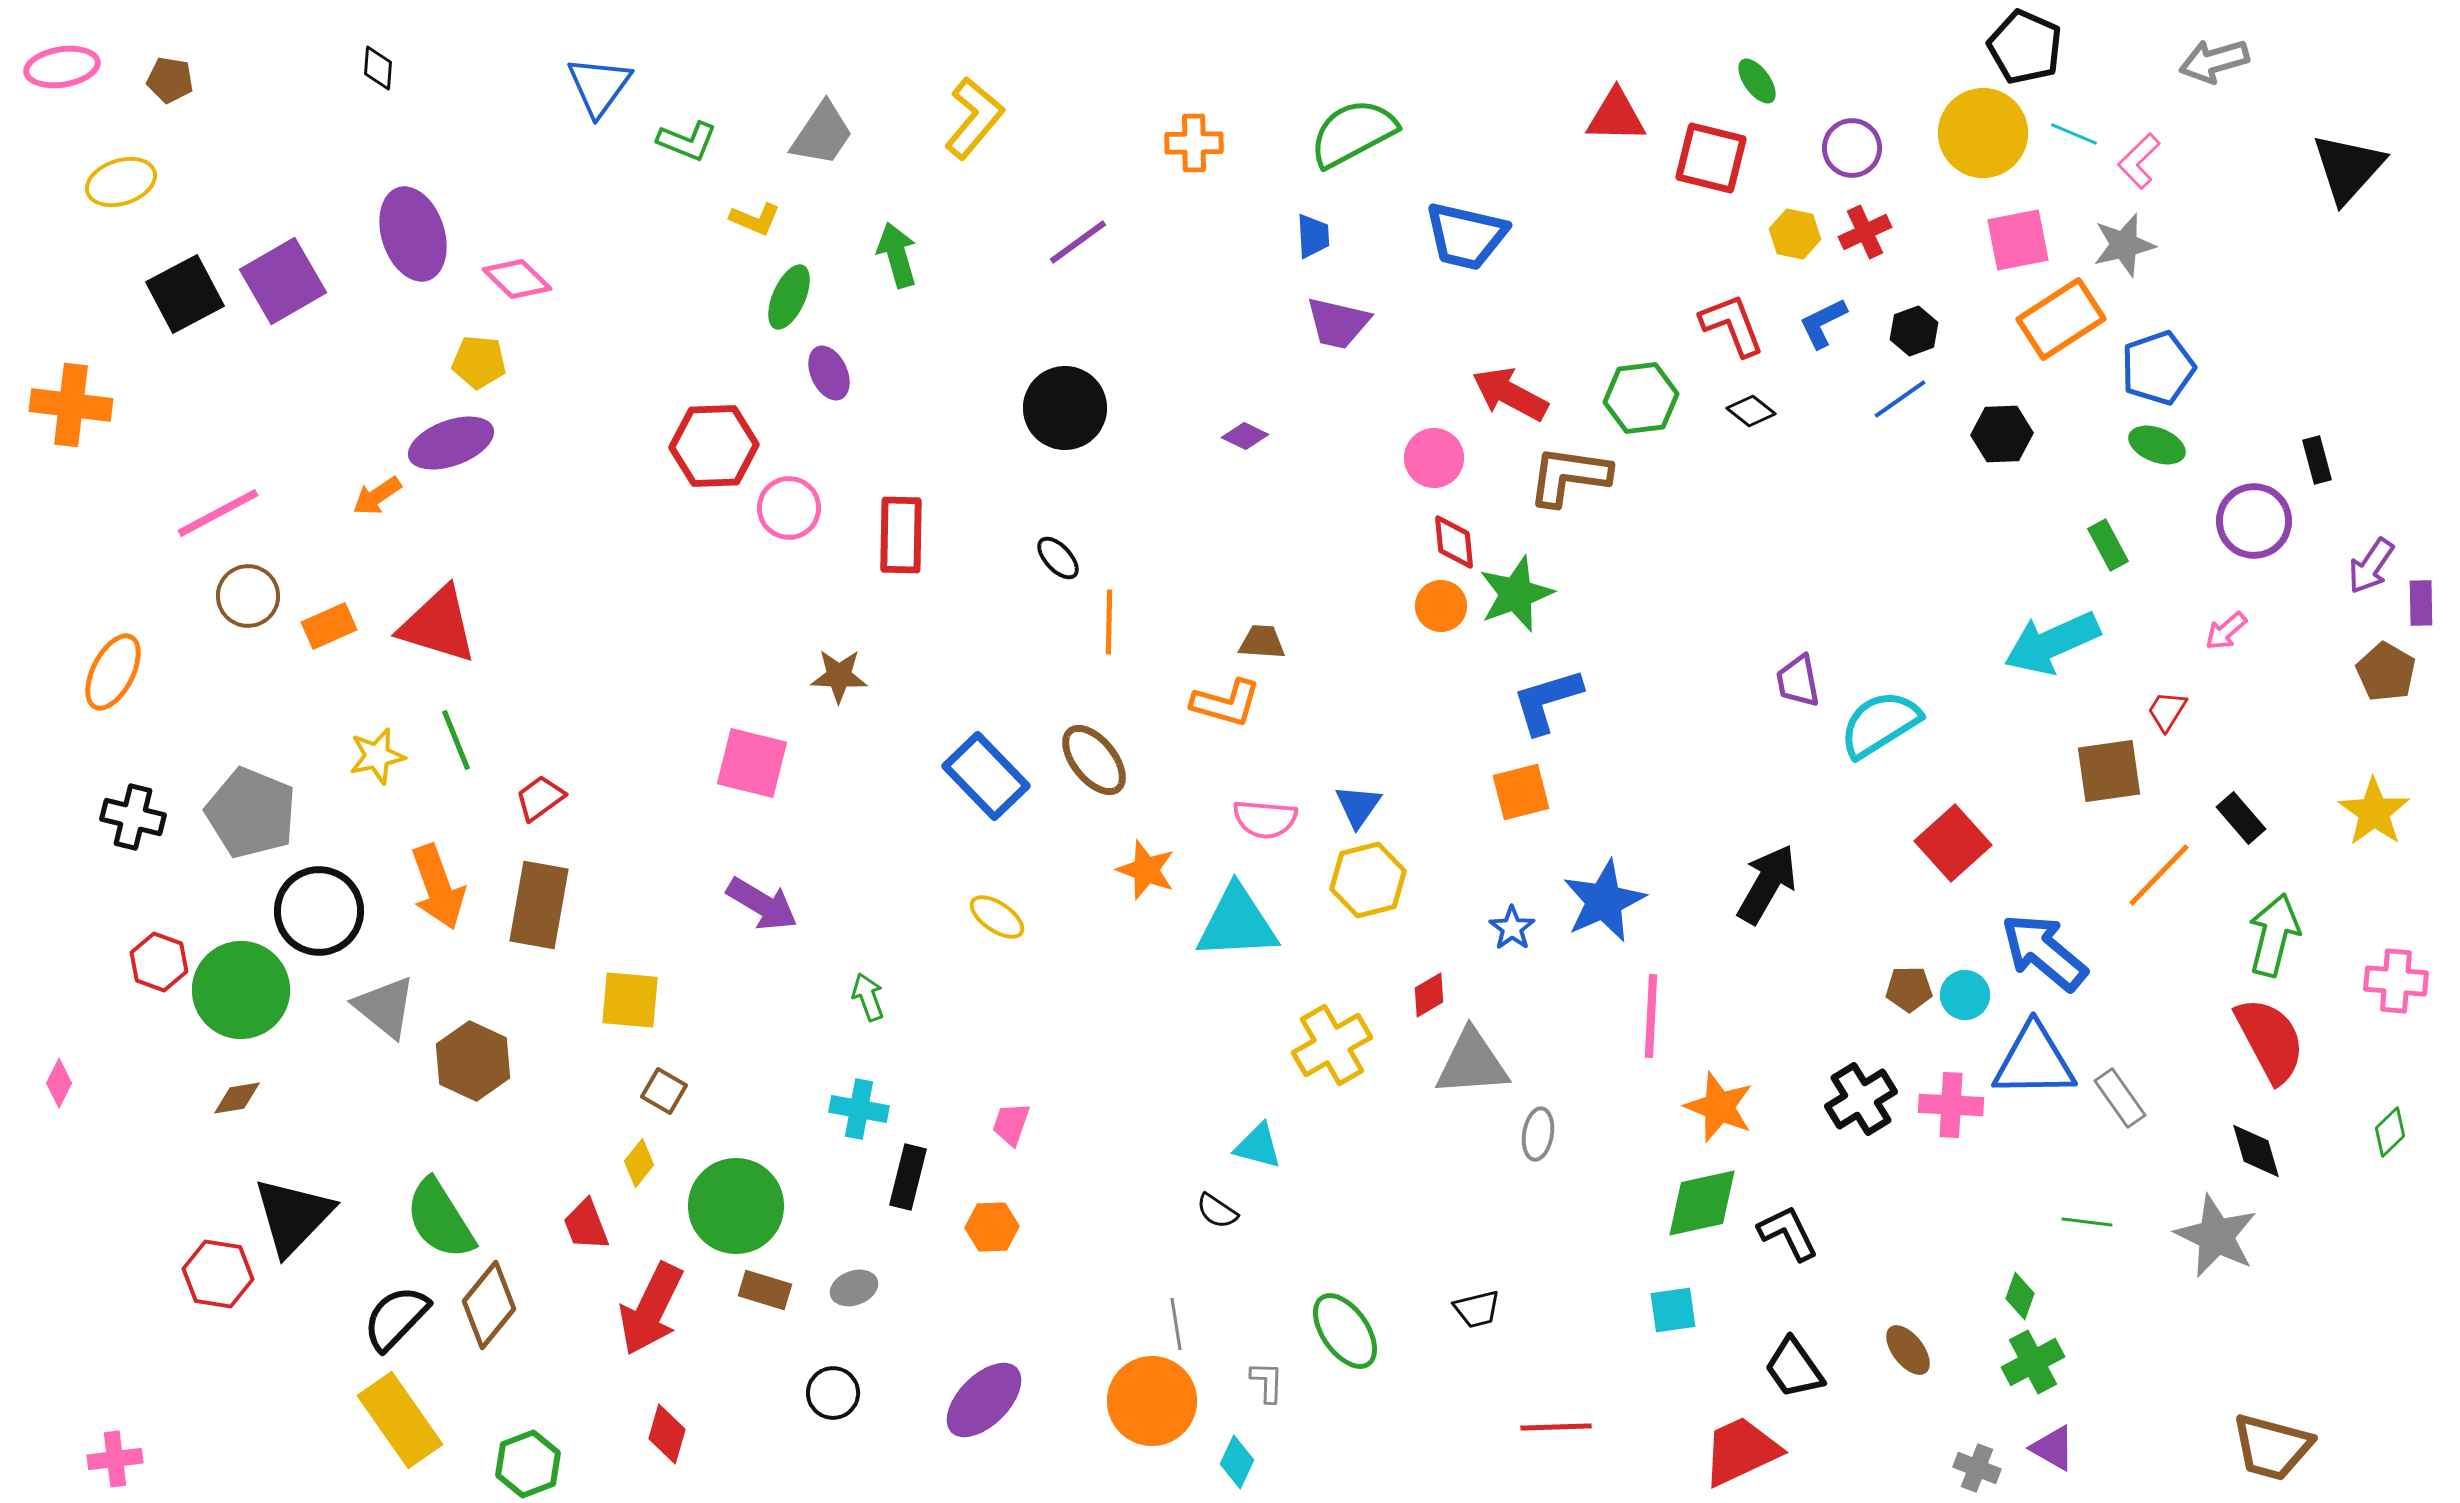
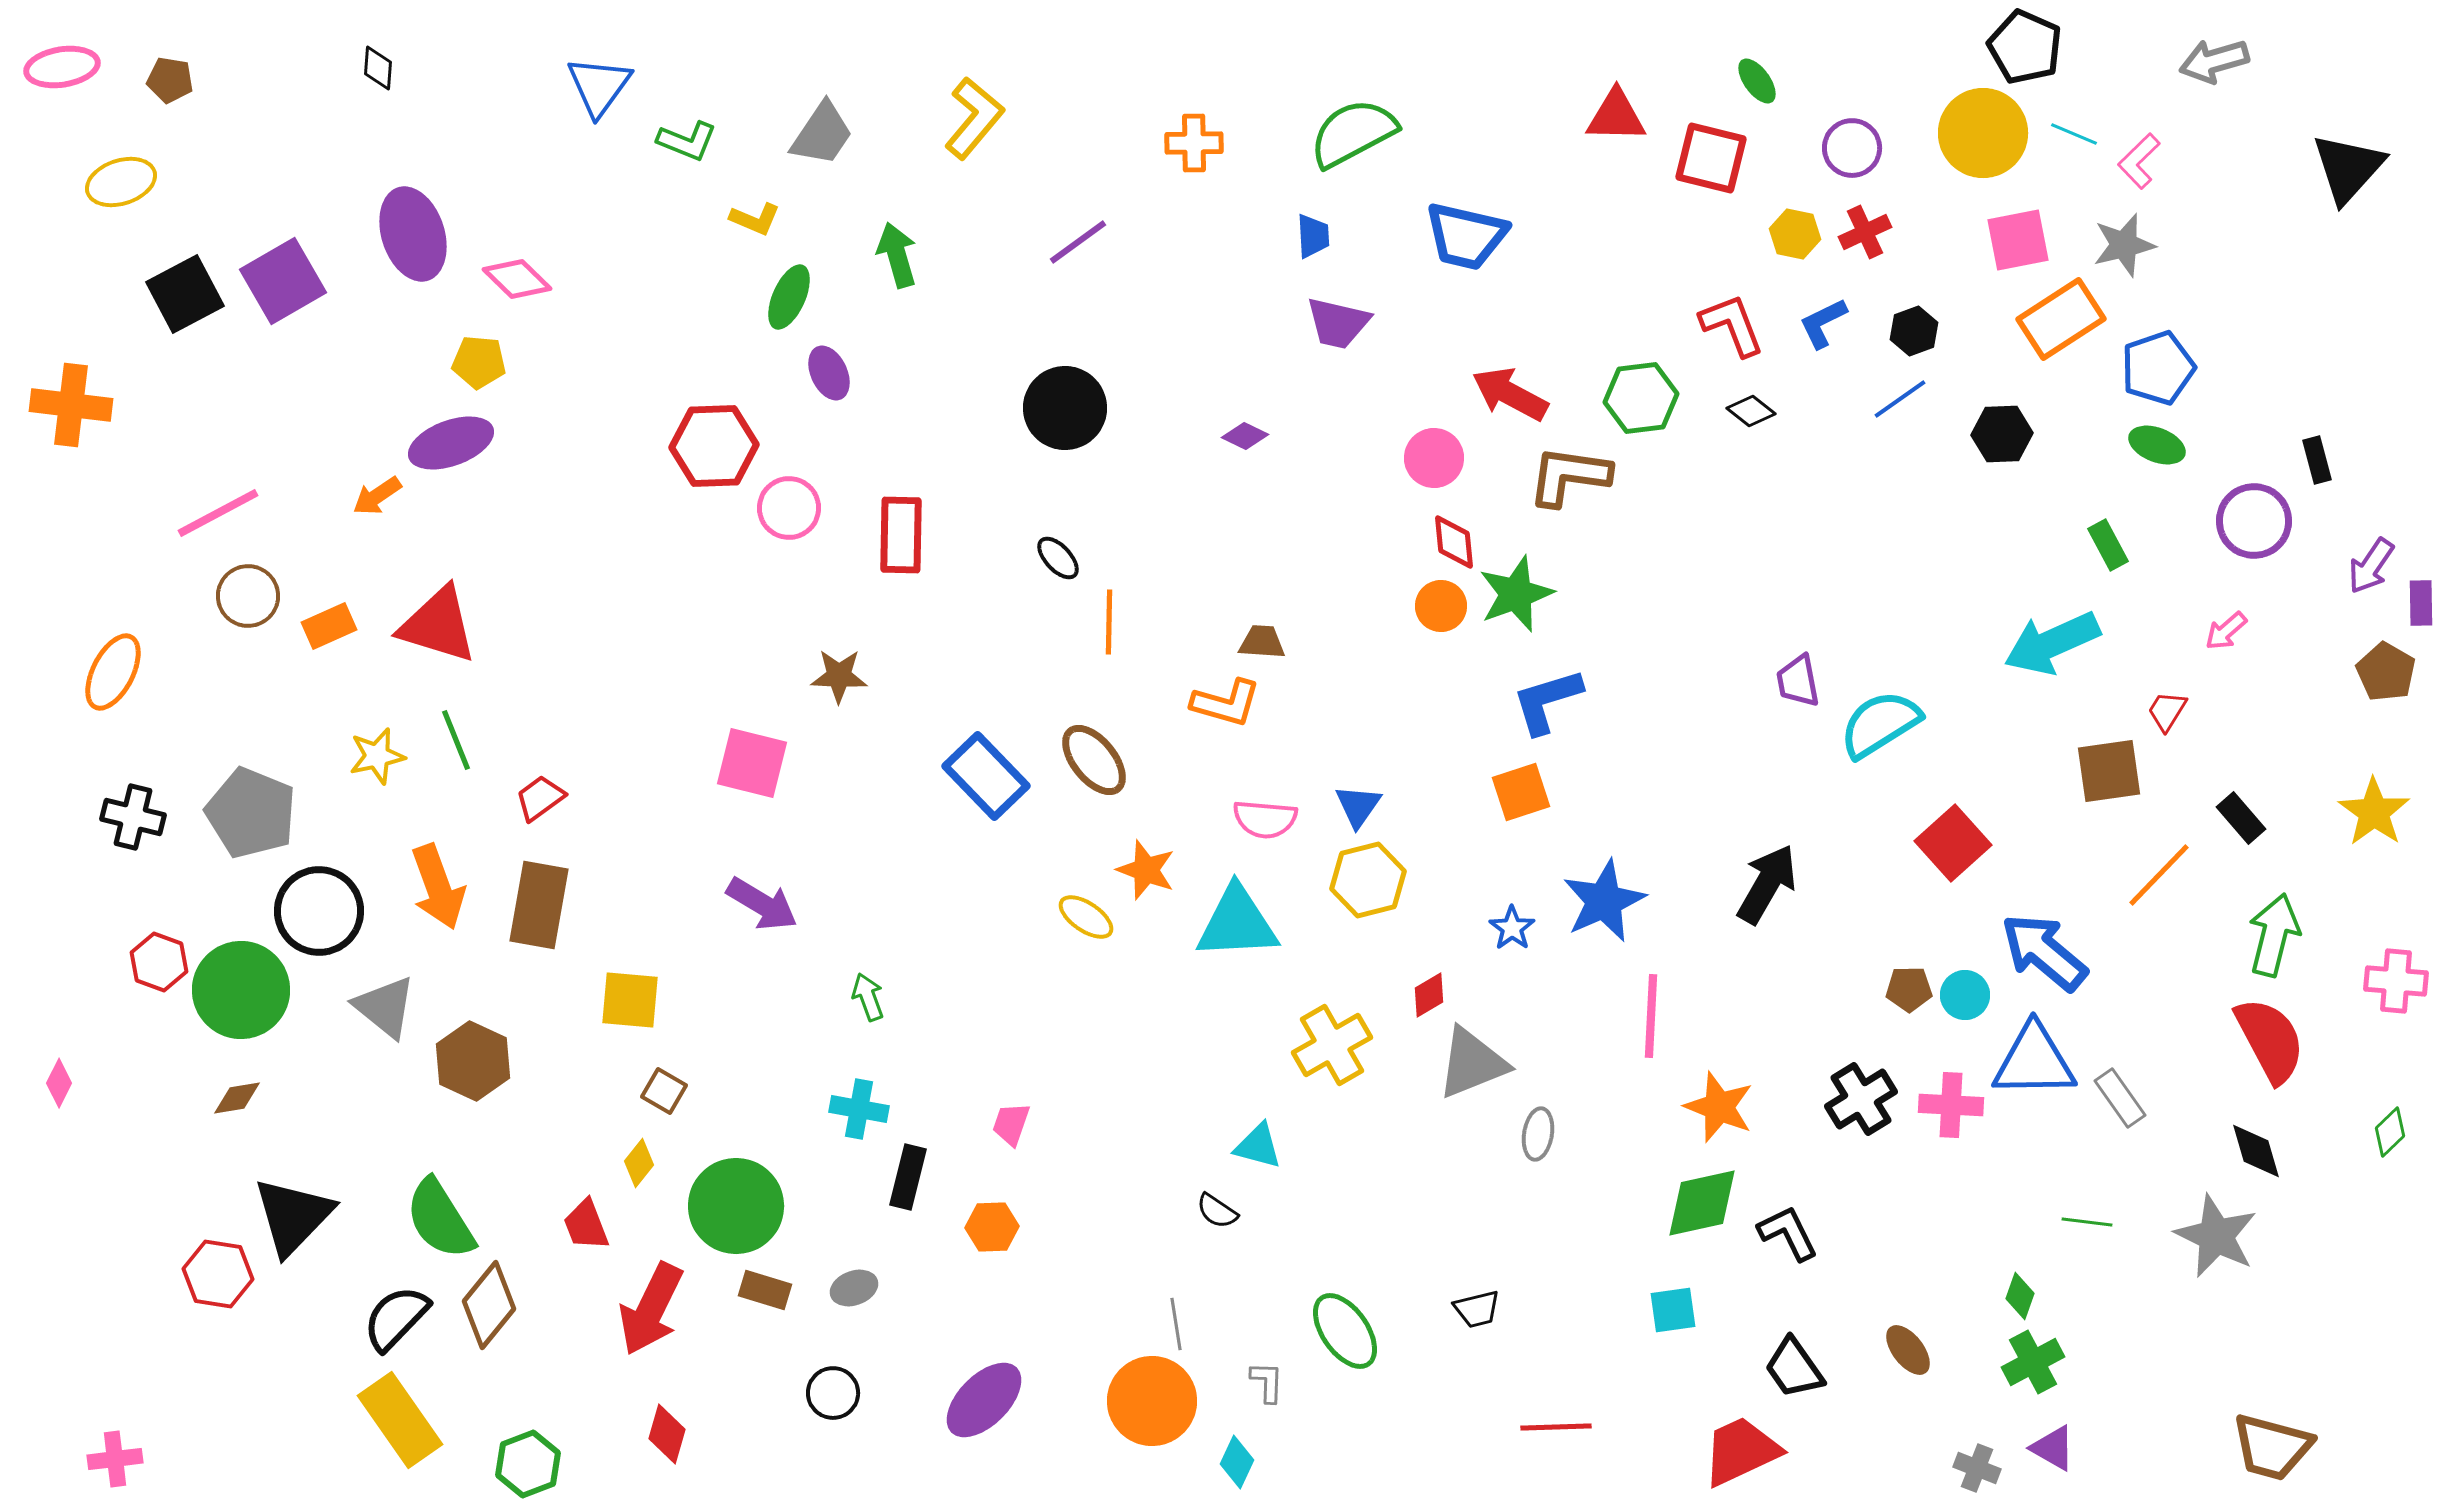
orange square at (1521, 792): rotated 4 degrees counterclockwise
yellow ellipse at (997, 917): moved 89 px right
gray triangle at (1472, 1063): rotated 18 degrees counterclockwise
